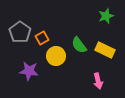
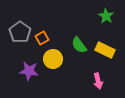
green star: rotated 21 degrees counterclockwise
yellow circle: moved 3 px left, 3 px down
